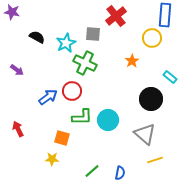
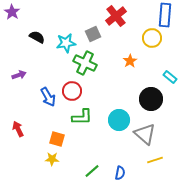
purple star: rotated 21 degrees clockwise
gray square: rotated 28 degrees counterclockwise
cyan star: rotated 18 degrees clockwise
orange star: moved 2 px left
purple arrow: moved 2 px right, 5 px down; rotated 56 degrees counterclockwise
blue arrow: rotated 96 degrees clockwise
cyan circle: moved 11 px right
orange square: moved 5 px left, 1 px down
